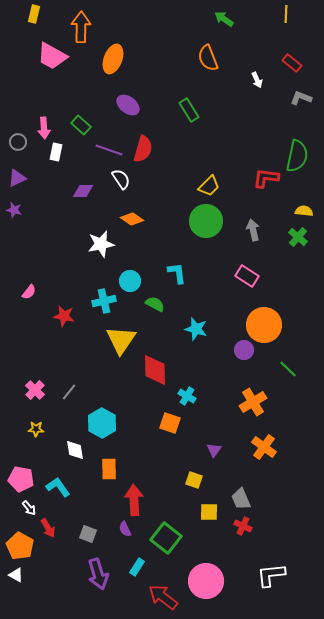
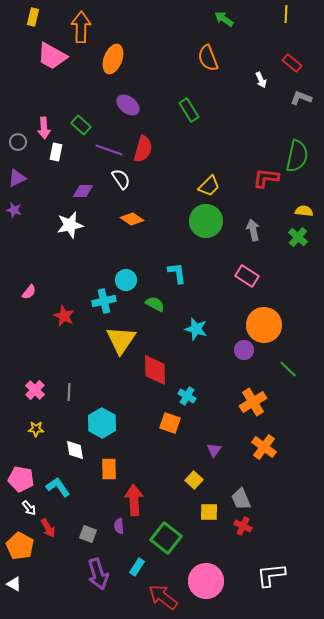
yellow rectangle at (34, 14): moved 1 px left, 3 px down
white arrow at (257, 80): moved 4 px right
white star at (101, 244): moved 31 px left, 19 px up
cyan circle at (130, 281): moved 4 px left, 1 px up
red star at (64, 316): rotated 15 degrees clockwise
gray line at (69, 392): rotated 36 degrees counterclockwise
yellow square at (194, 480): rotated 24 degrees clockwise
purple semicircle at (125, 529): moved 6 px left, 3 px up; rotated 21 degrees clockwise
white triangle at (16, 575): moved 2 px left, 9 px down
